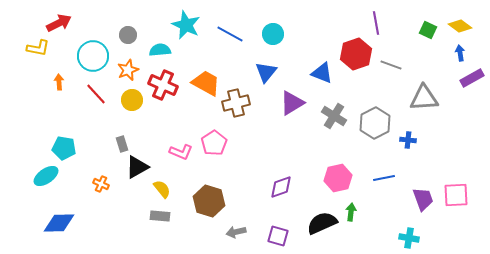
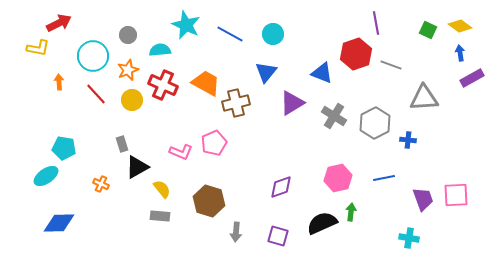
pink pentagon at (214, 143): rotated 10 degrees clockwise
gray arrow at (236, 232): rotated 72 degrees counterclockwise
